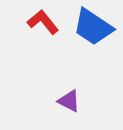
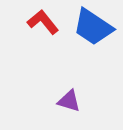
purple triangle: rotated 10 degrees counterclockwise
